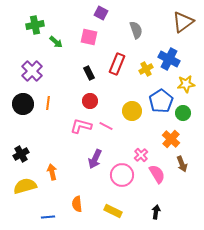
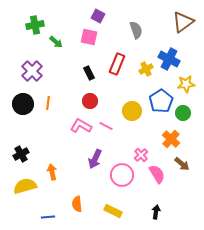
purple square: moved 3 px left, 3 px down
pink L-shape: rotated 15 degrees clockwise
brown arrow: rotated 28 degrees counterclockwise
